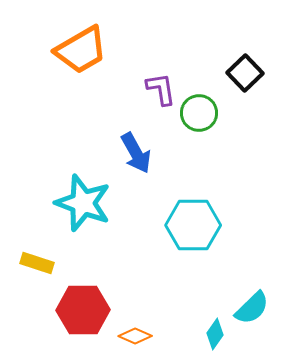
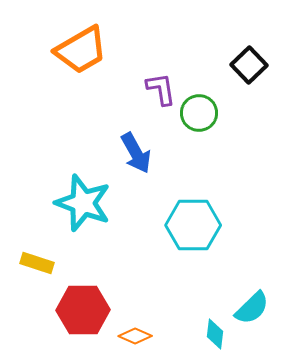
black square: moved 4 px right, 8 px up
cyan diamond: rotated 28 degrees counterclockwise
